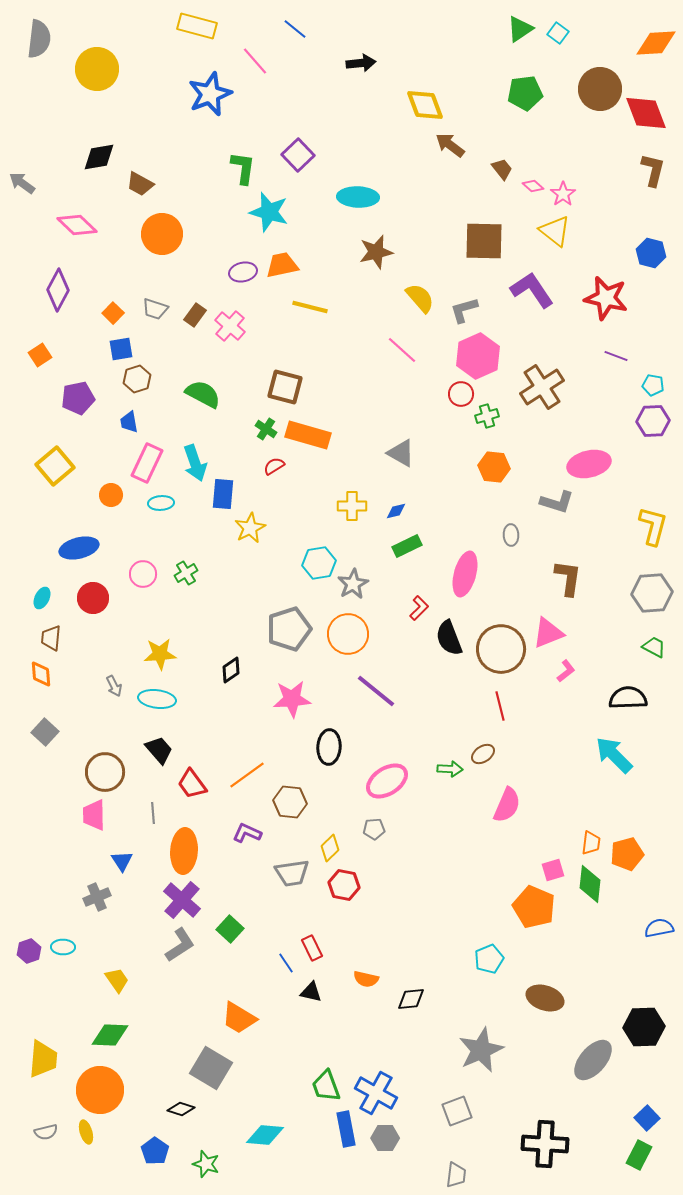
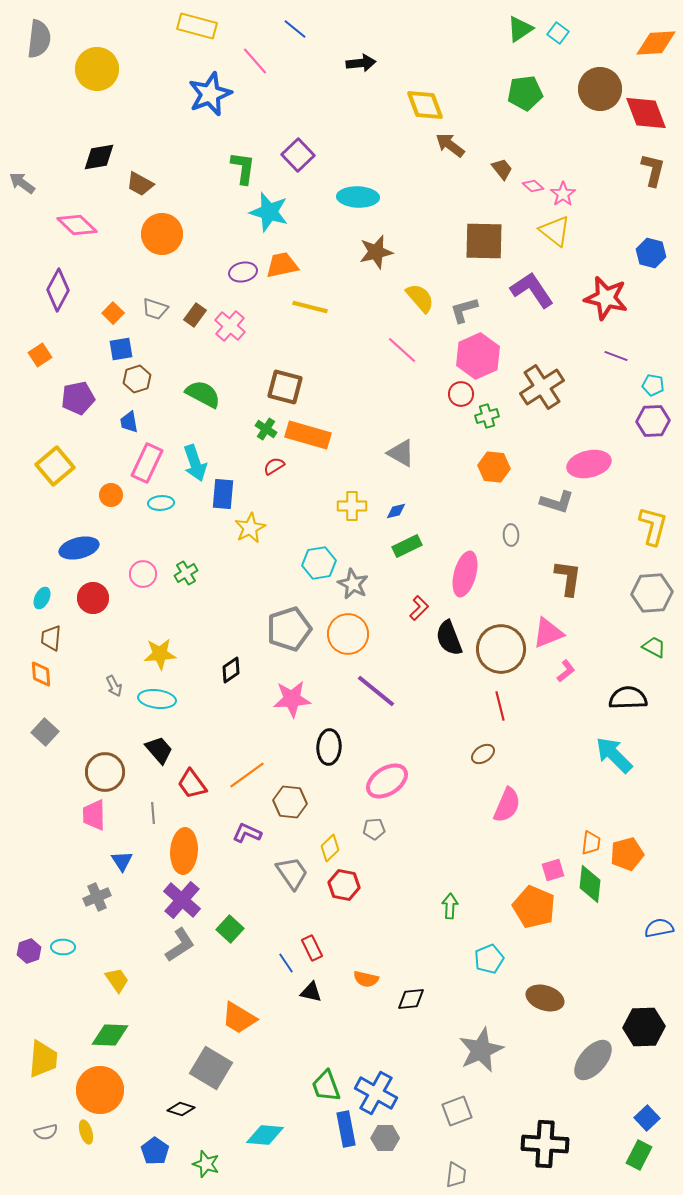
gray star at (353, 584): rotated 16 degrees counterclockwise
green arrow at (450, 769): moved 137 px down; rotated 90 degrees counterclockwise
gray trapezoid at (292, 873): rotated 117 degrees counterclockwise
